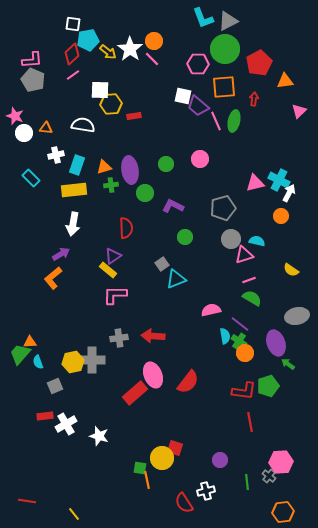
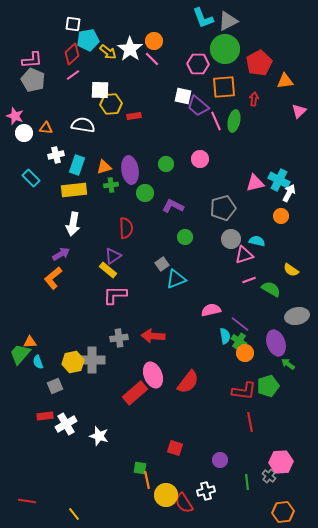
green semicircle at (252, 298): moved 19 px right, 9 px up
yellow circle at (162, 458): moved 4 px right, 37 px down
